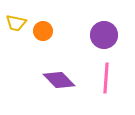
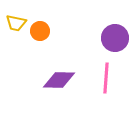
orange circle: moved 3 px left
purple circle: moved 11 px right, 3 px down
purple diamond: rotated 44 degrees counterclockwise
